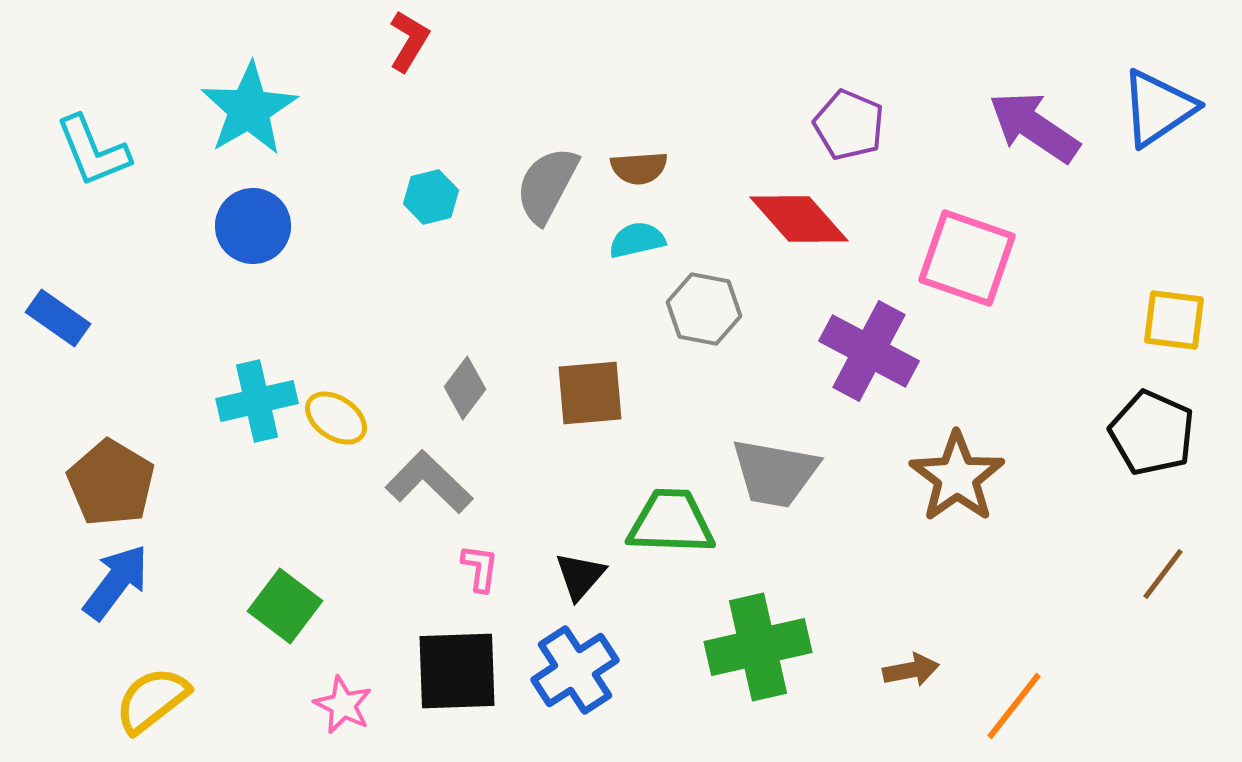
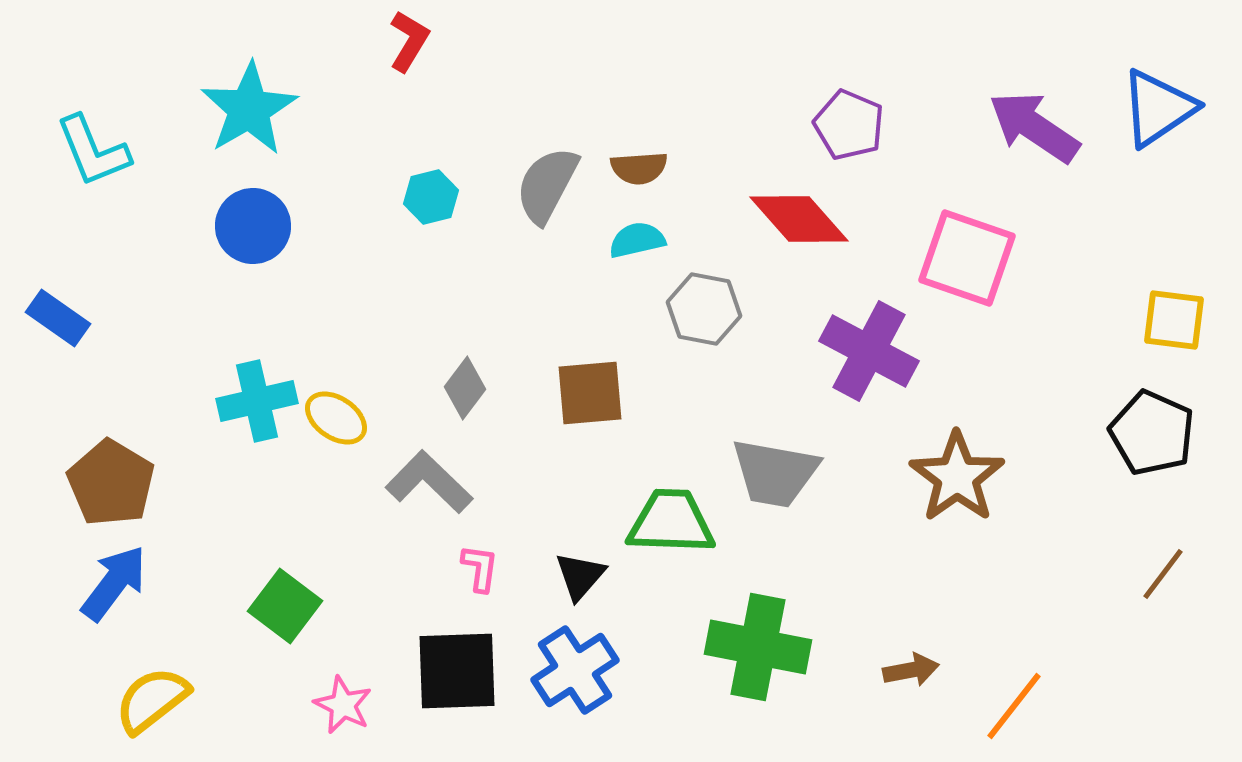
blue arrow: moved 2 px left, 1 px down
green cross: rotated 24 degrees clockwise
